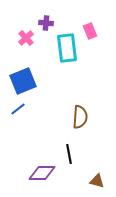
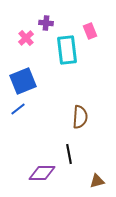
cyan rectangle: moved 2 px down
brown triangle: rotated 28 degrees counterclockwise
